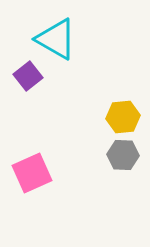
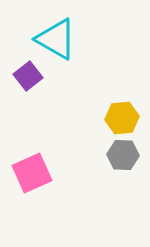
yellow hexagon: moved 1 px left, 1 px down
